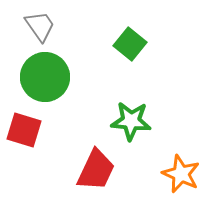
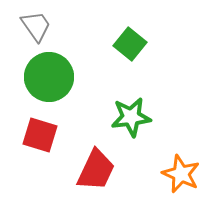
gray trapezoid: moved 4 px left
green circle: moved 4 px right
green star: moved 4 px up; rotated 12 degrees counterclockwise
red square: moved 16 px right, 5 px down
